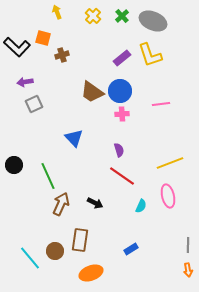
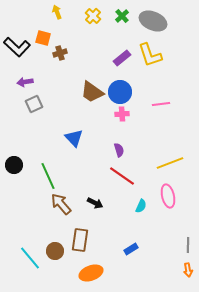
brown cross: moved 2 px left, 2 px up
blue circle: moved 1 px down
brown arrow: rotated 65 degrees counterclockwise
